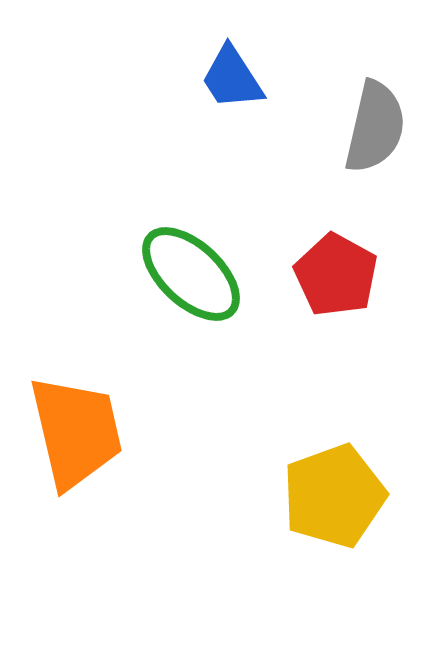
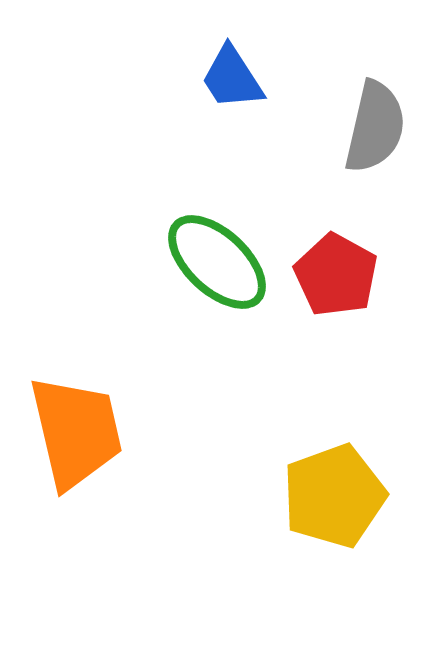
green ellipse: moved 26 px right, 12 px up
